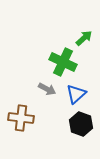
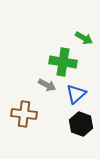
green arrow: rotated 72 degrees clockwise
green cross: rotated 16 degrees counterclockwise
gray arrow: moved 4 px up
brown cross: moved 3 px right, 4 px up
